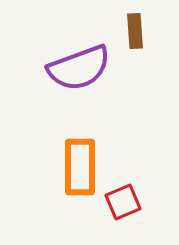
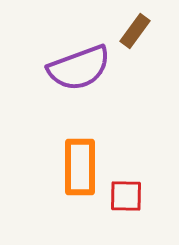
brown rectangle: rotated 40 degrees clockwise
red square: moved 3 px right, 6 px up; rotated 24 degrees clockwise
